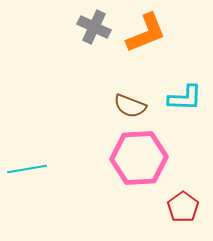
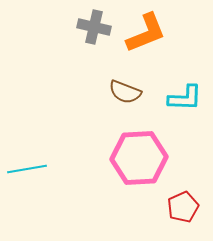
gray cross: rotated 12 degrees counterclockwise
brown semicircle: moved 5 px left, 14 px up
red pentagon: rotated 12 degrees clockwise
